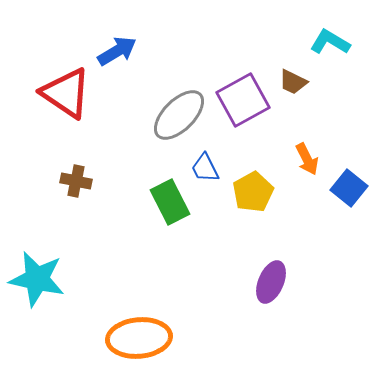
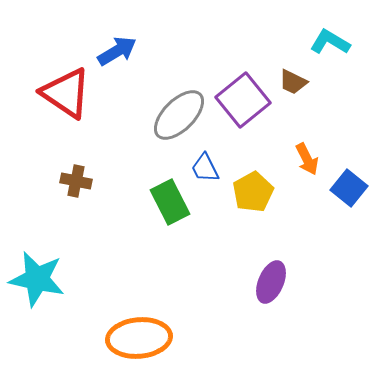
purple square: rotated 10 degrees counterclockwise
